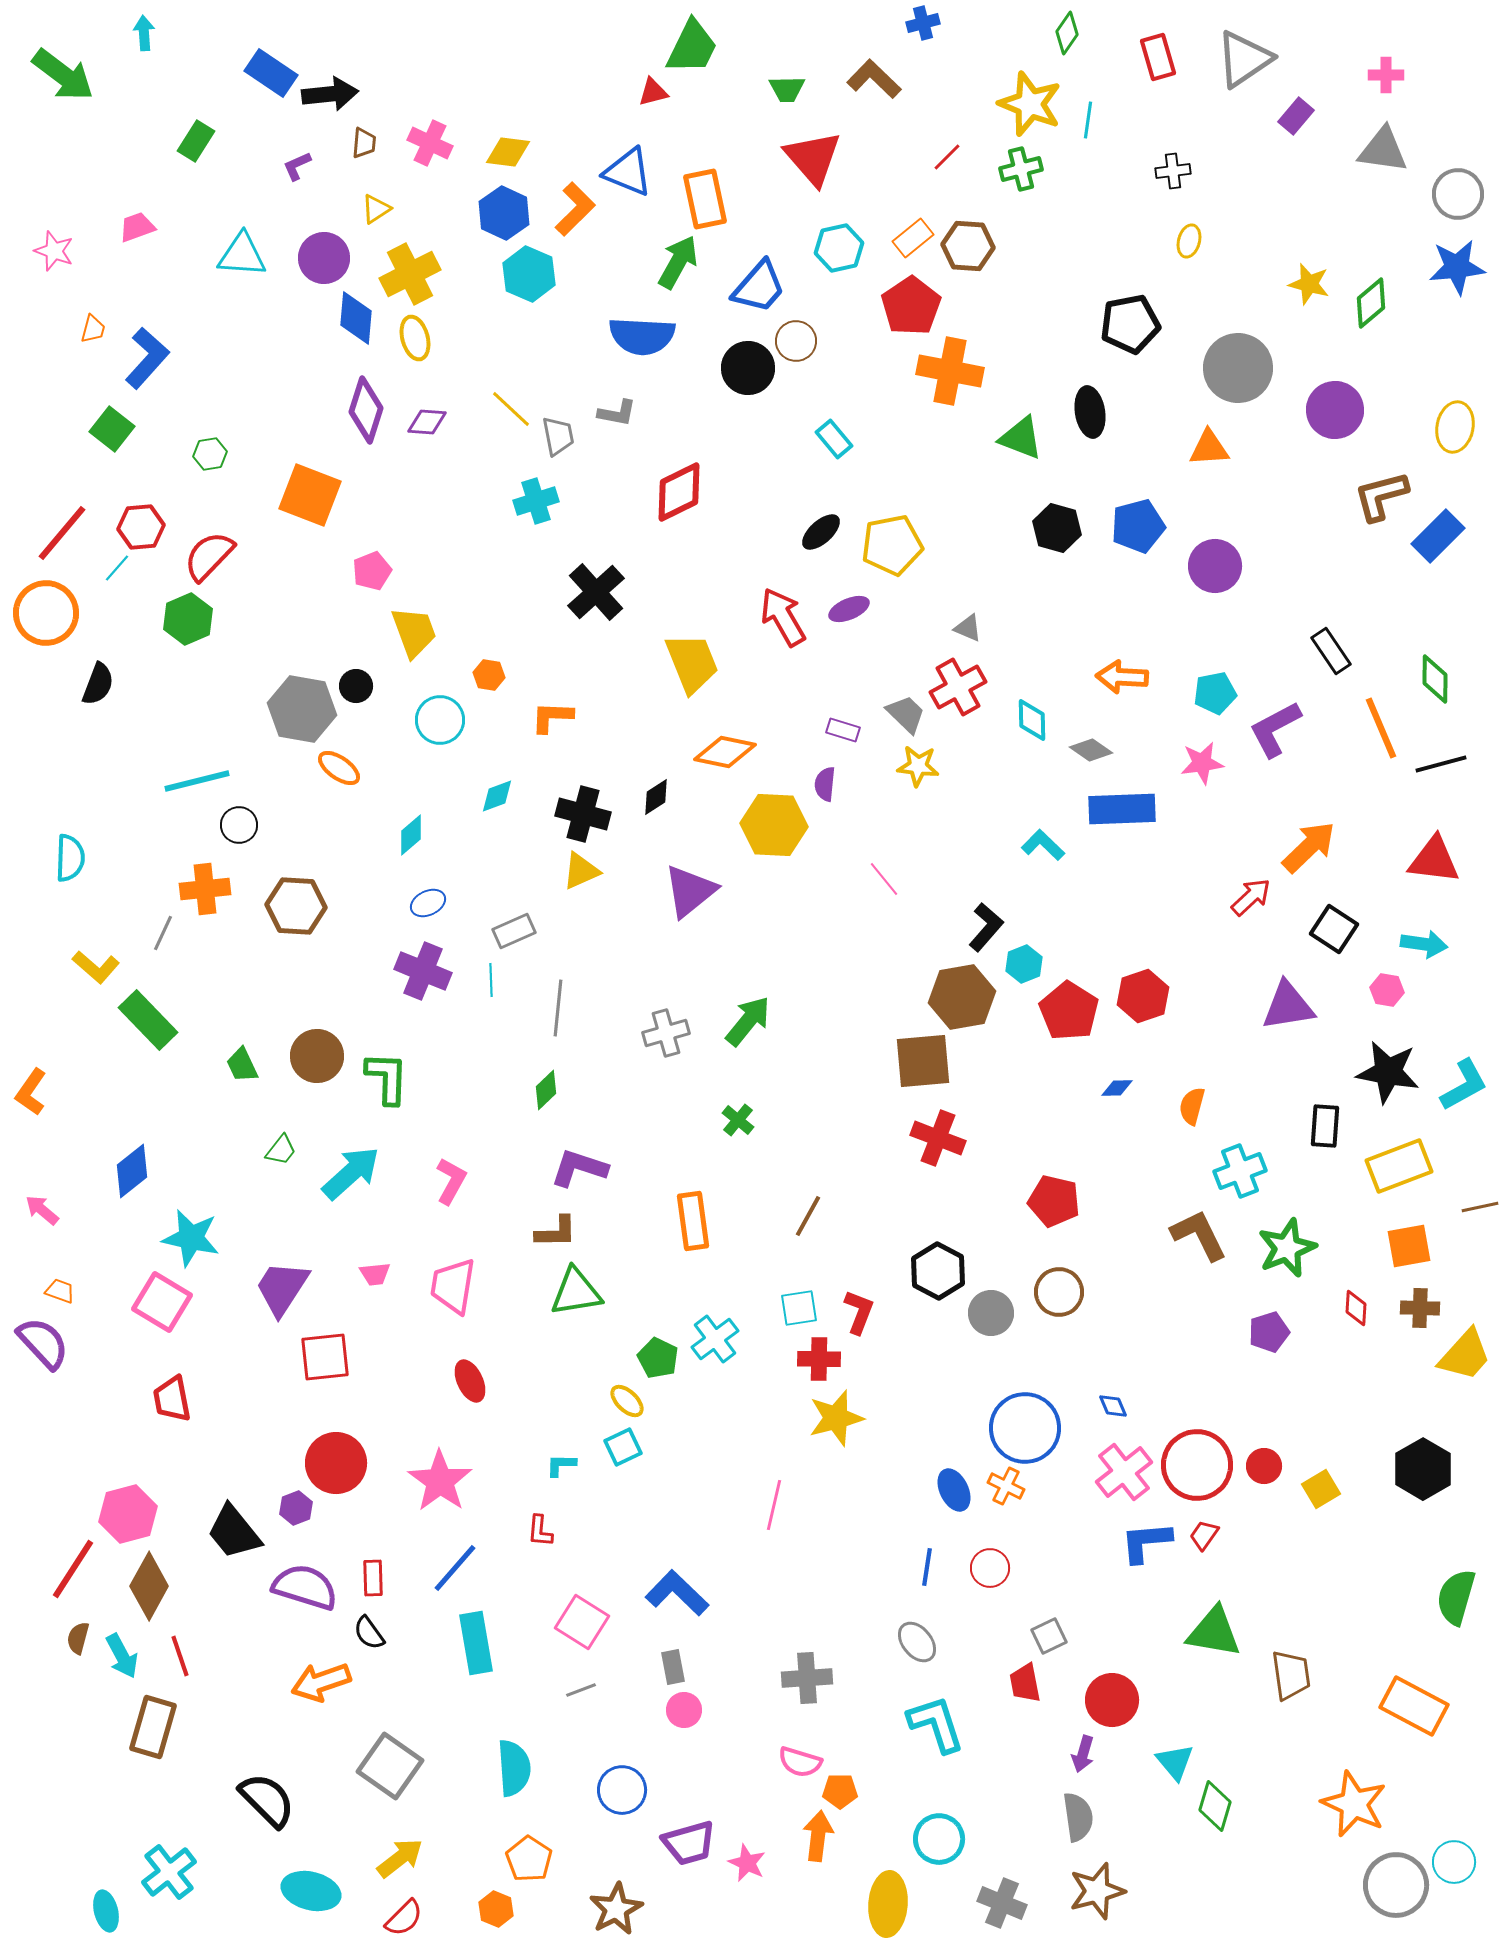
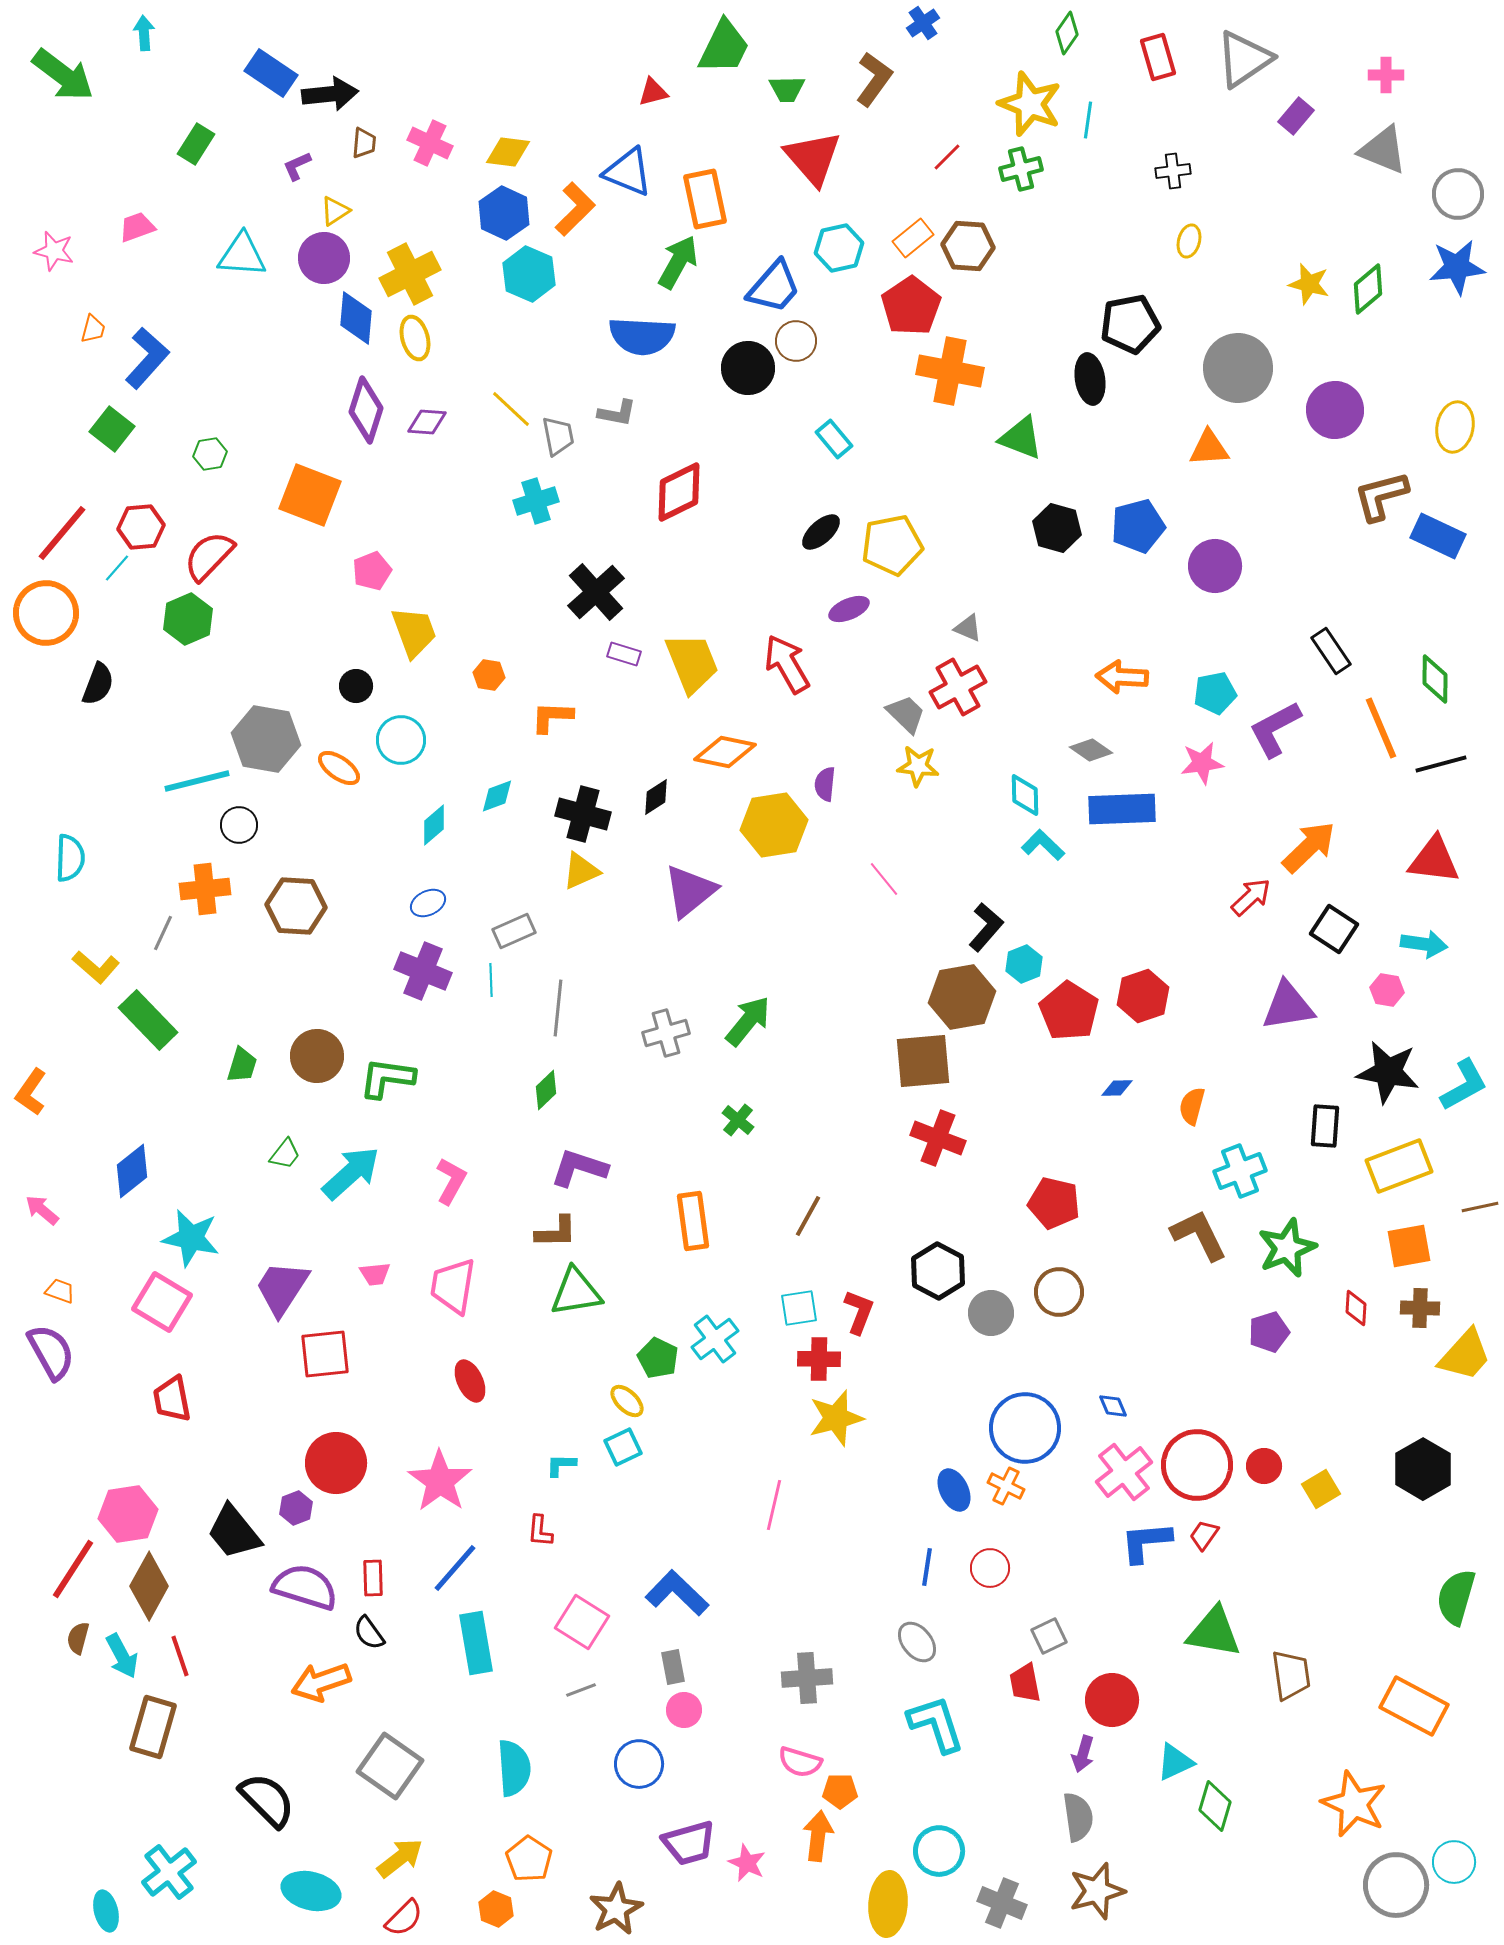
blue cross at (923, 23): rotated 20 degrees counterclockwise
green trapezoid at (692, 47): moved 32 px right
brown L-shape at (874, 79): rotated 82 degrees clockwise
green rectangle at (196, 141): moved 3 px down
gray triangle at (1383, 150): rotated 14 degrees clockwise
yellow triangle at (376, 209): moved 41 px left, 2 px down
pink star at (54, 251): rotated 6 degrees counterclockwise
blue trapezoid at (759, 287): moved 15 px right
green diamond at (1371, 303): moved 3 px left, 14 px up
black ellipse at (1090, 412): moved 33 px up
blue rectangle at (1438, 536): rotated 70 degrees clockwise
red arrow at (783, 617): moved 4 px right, 47 px down
gray hexagon at (302, 709): moved 36 px left, 30 px down
cyan circle at (440, 720): moved 39 px left, 20 px down
cyan diamond at (1032, 720): moved 7 px left, 75 px down
purple rectangle at (843, 730): moved 219 px left, 76 px up
yellow hexagon at (774, 825): rotated 12 degrees counterclockwise
cyan diamond at (411, 835): moved 23 px right, 10 px up
green trapezoid at (242, 1065): rotated 138 degrees counterclockwise
green L-shape at (387, 1078): rotated 84 degrees counterclockwise
green trapezoid at (281, 1150): moved 4 px right, 4 px down
red pentagon at (1054, 1201): moved 2 px down
purple semicircle at (43, 1343): moved 8 px right, 9 px down; rotated 14 degrees clockwise
red square at (325, 1357): moved 3 px up
pink hexagon at (128, 1514): rotated 6 degrees clockwise
cyan triangle at (1175, 1762): rotated 45 degrees clockwise
blue circle at (622, 1790): moved 17 px right, 26 px up
cyan circle at (939, 1839): moved 12 px down
